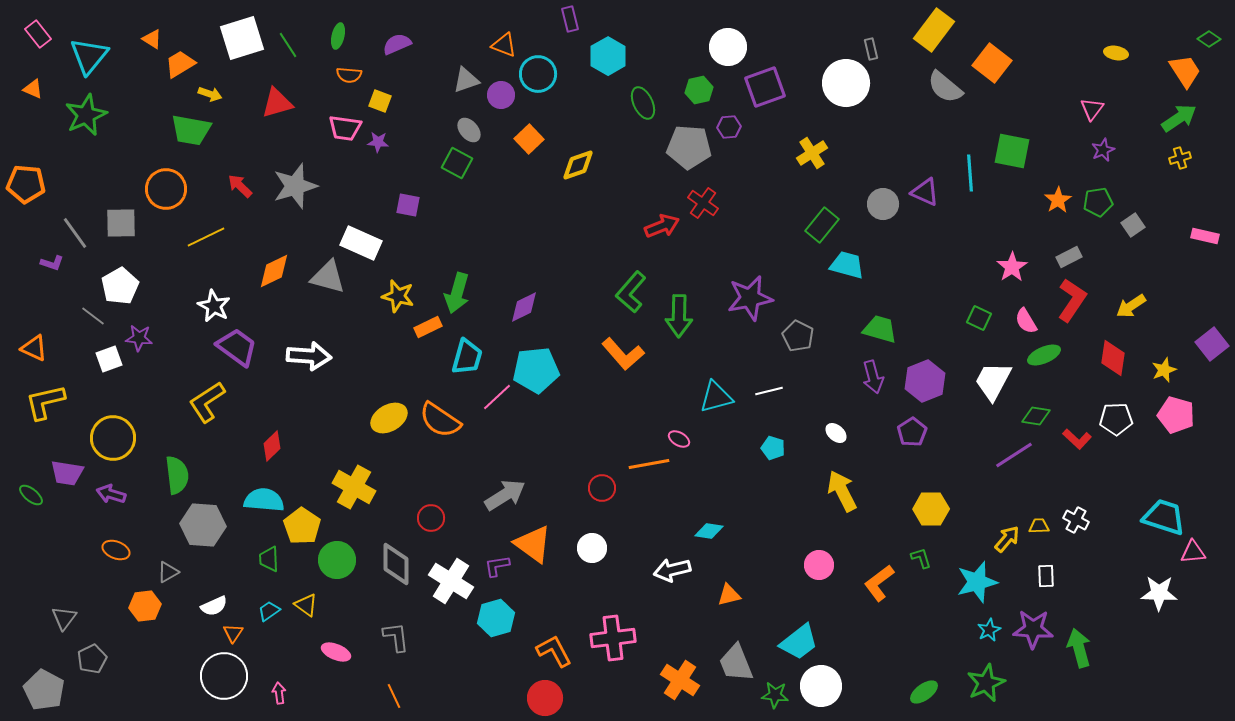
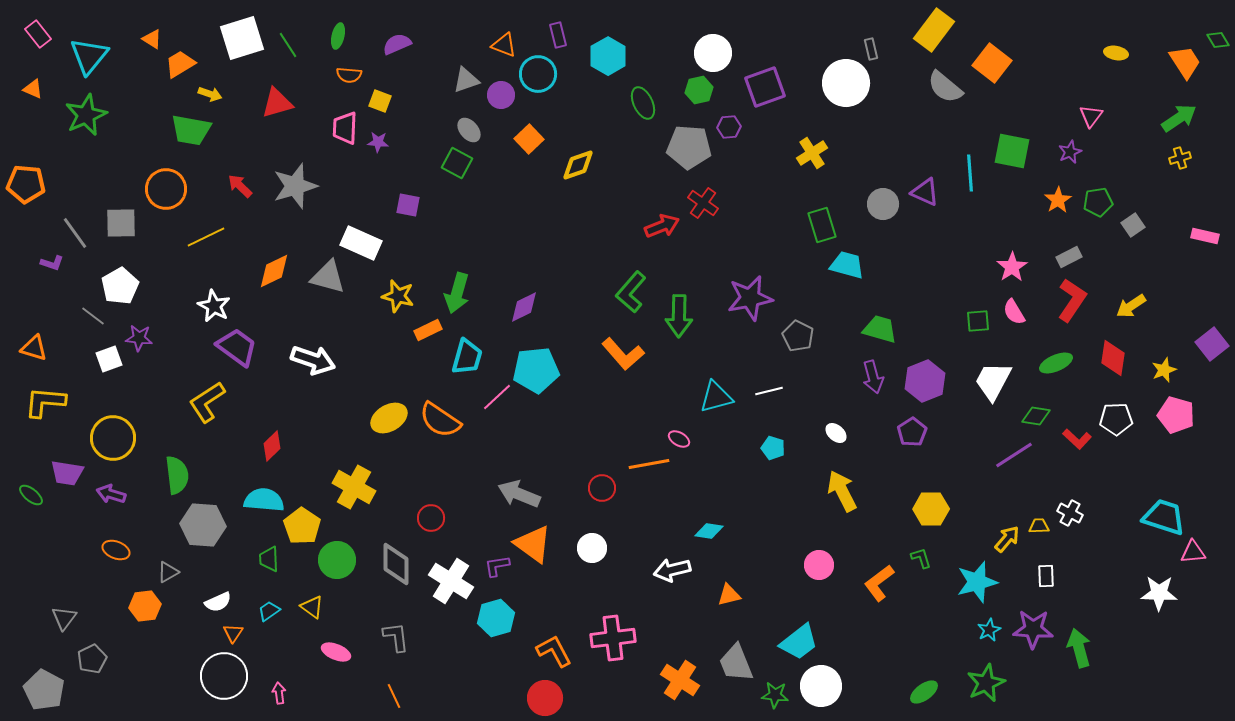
purple rectangle at (570, 19): moved 12 px left, 16 px down
green diamond at (1209, 39): moved 9 px right, 1 px down; rotated 25 degrees clockwise
white circle at (728, 47): moved 15 px left, 6 px down
orange trapezoid at (1185, 71): moved 9 px up
pink triangle at (1092, 109): moved 1 px left, 7 px down
pink trapezoid at (345, 128): rotated 84 degrees clockwise
purple star at (1103, 150): moved 33 px left, 2 px down
green rectangle at (822, 225): rotated 56 degrees counterclockwise
green square at (979, 318): moved 1 px left, 3 px down; rotated 30 degrees counterclockwise
pink semicircle at (1026, 321): moved 12 px left, 9 px up
orange rectangle at (428, 327): moved 3 px down
orange triangle at (34, 348): rotated 8 degrees counterclockwise
green ellipse at (1044, 355): moved 12 px right, 8 px down
white arrow at (309, 356): moved 4 px right, 4 px down; rotated 15 degrees clockwise
yellow L-shape at (45, 402): rotated 18 degrees clockwise
gray arrow at (505, 495): moved 14 px right, 1 px up; rotated 126 degrees counterclockwise
white cross at (1076, 520): moved 6 px left, 7 px up
yellow triangle at (306, 605): moved 6 px right, 2 px down
white semicircle at (214, 606): moved 4 px right, 4 px up
